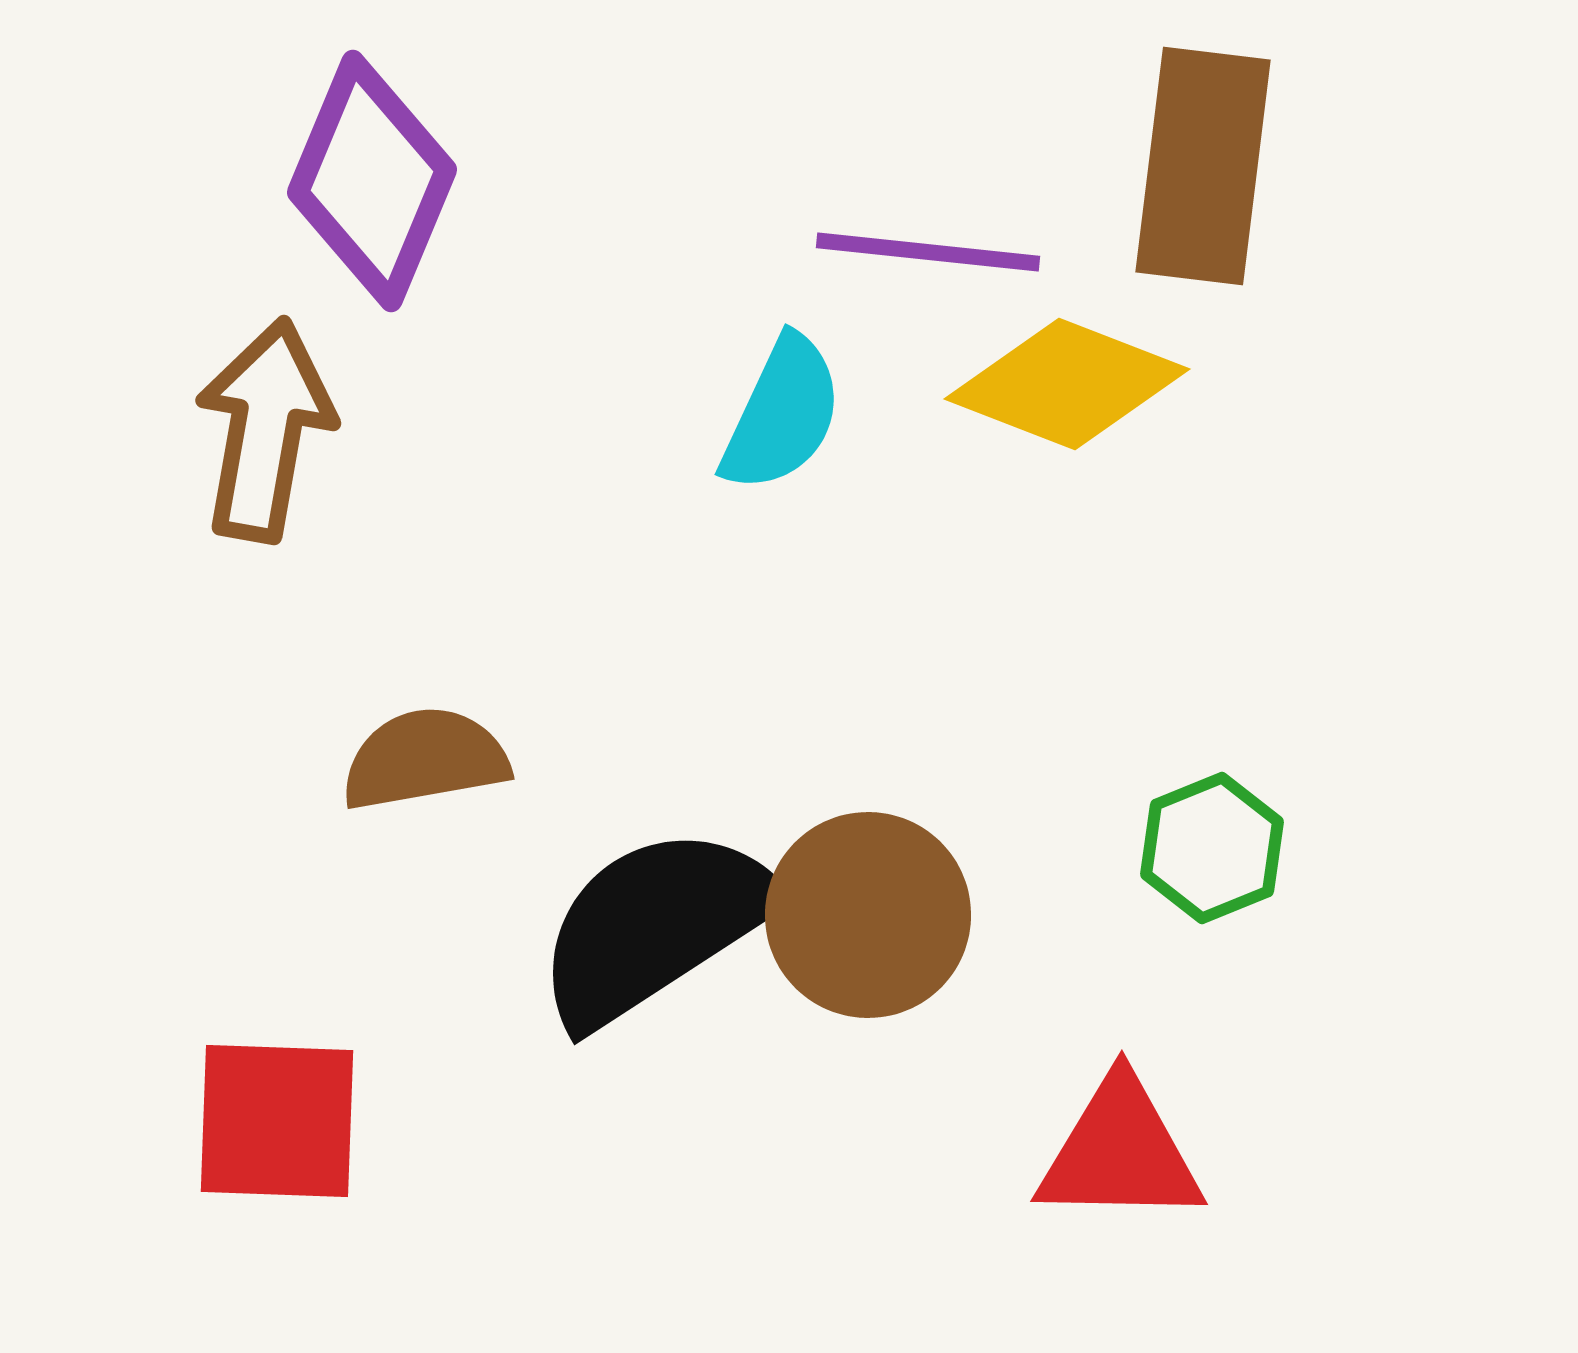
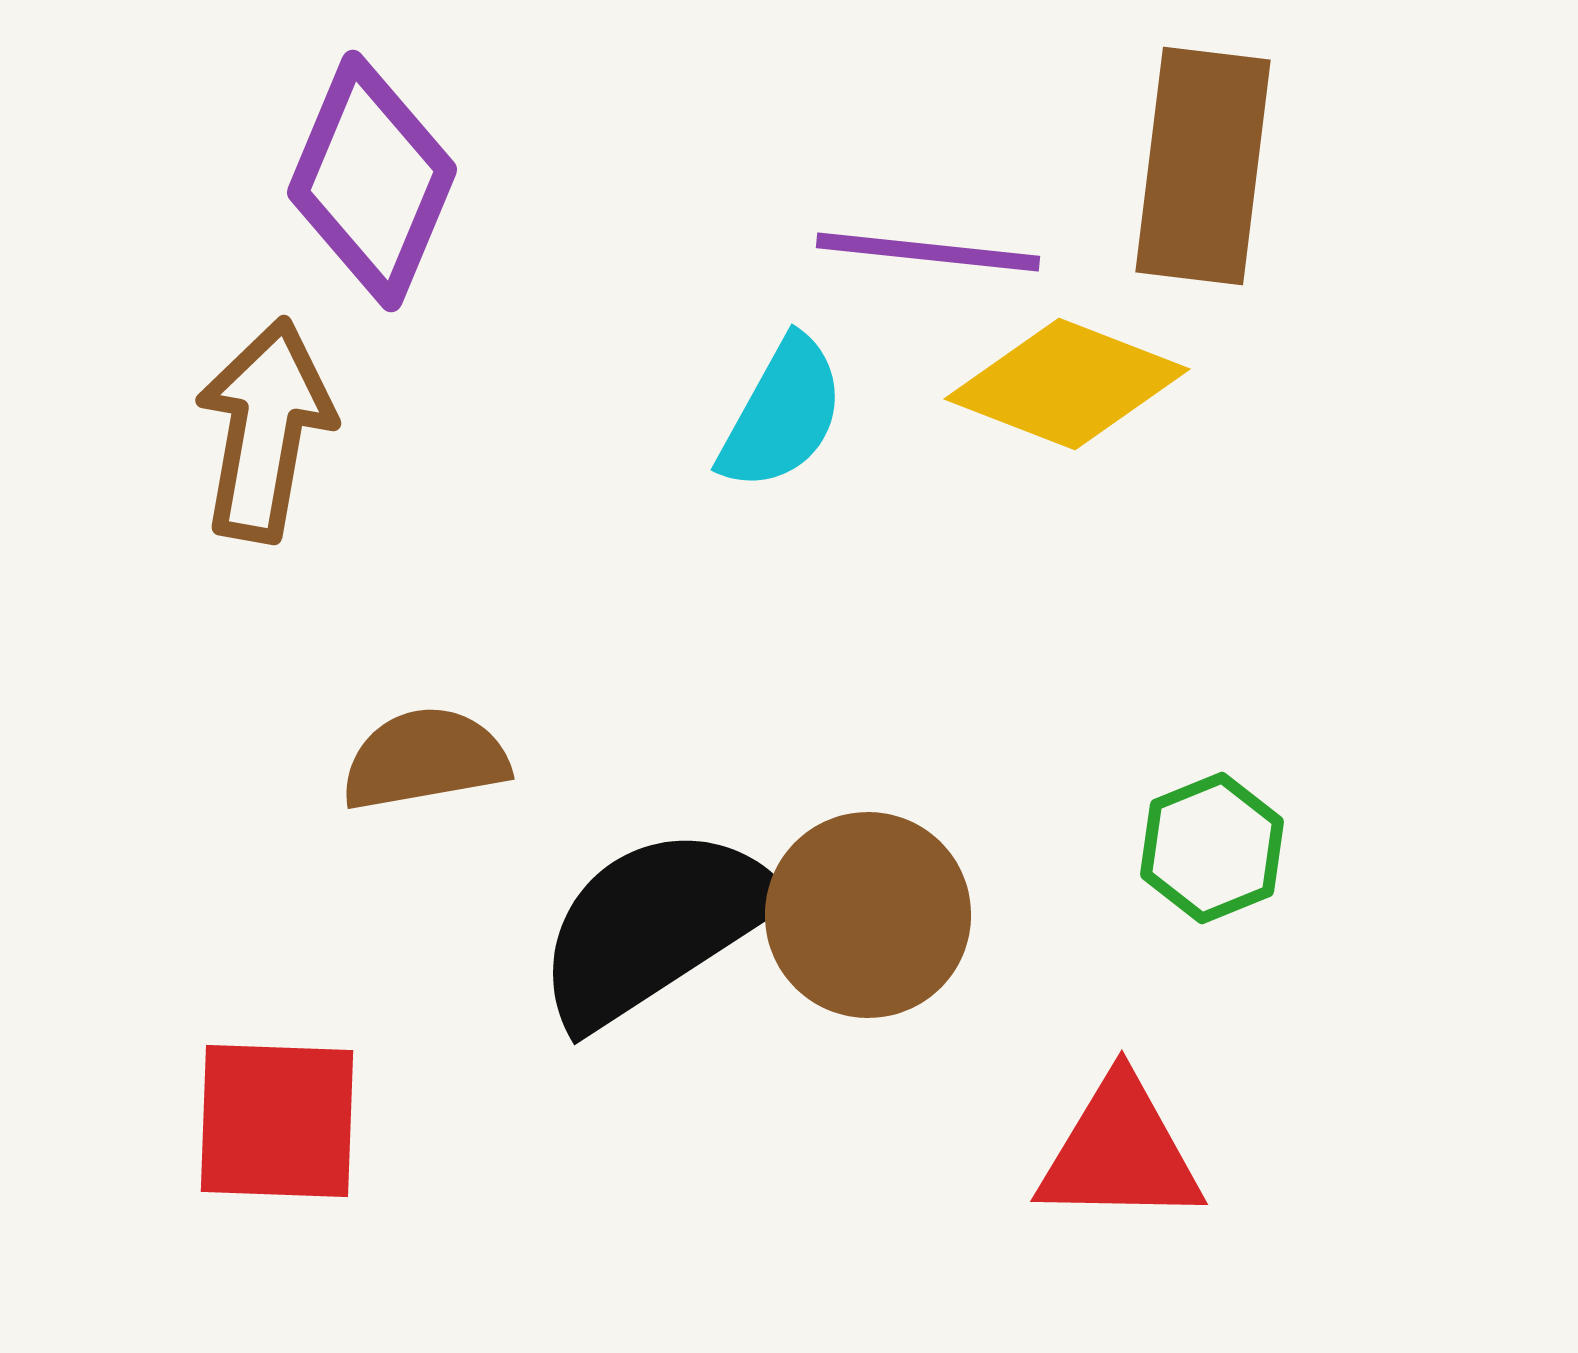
cyan semicircle: rotated 4 degrees clockwise
